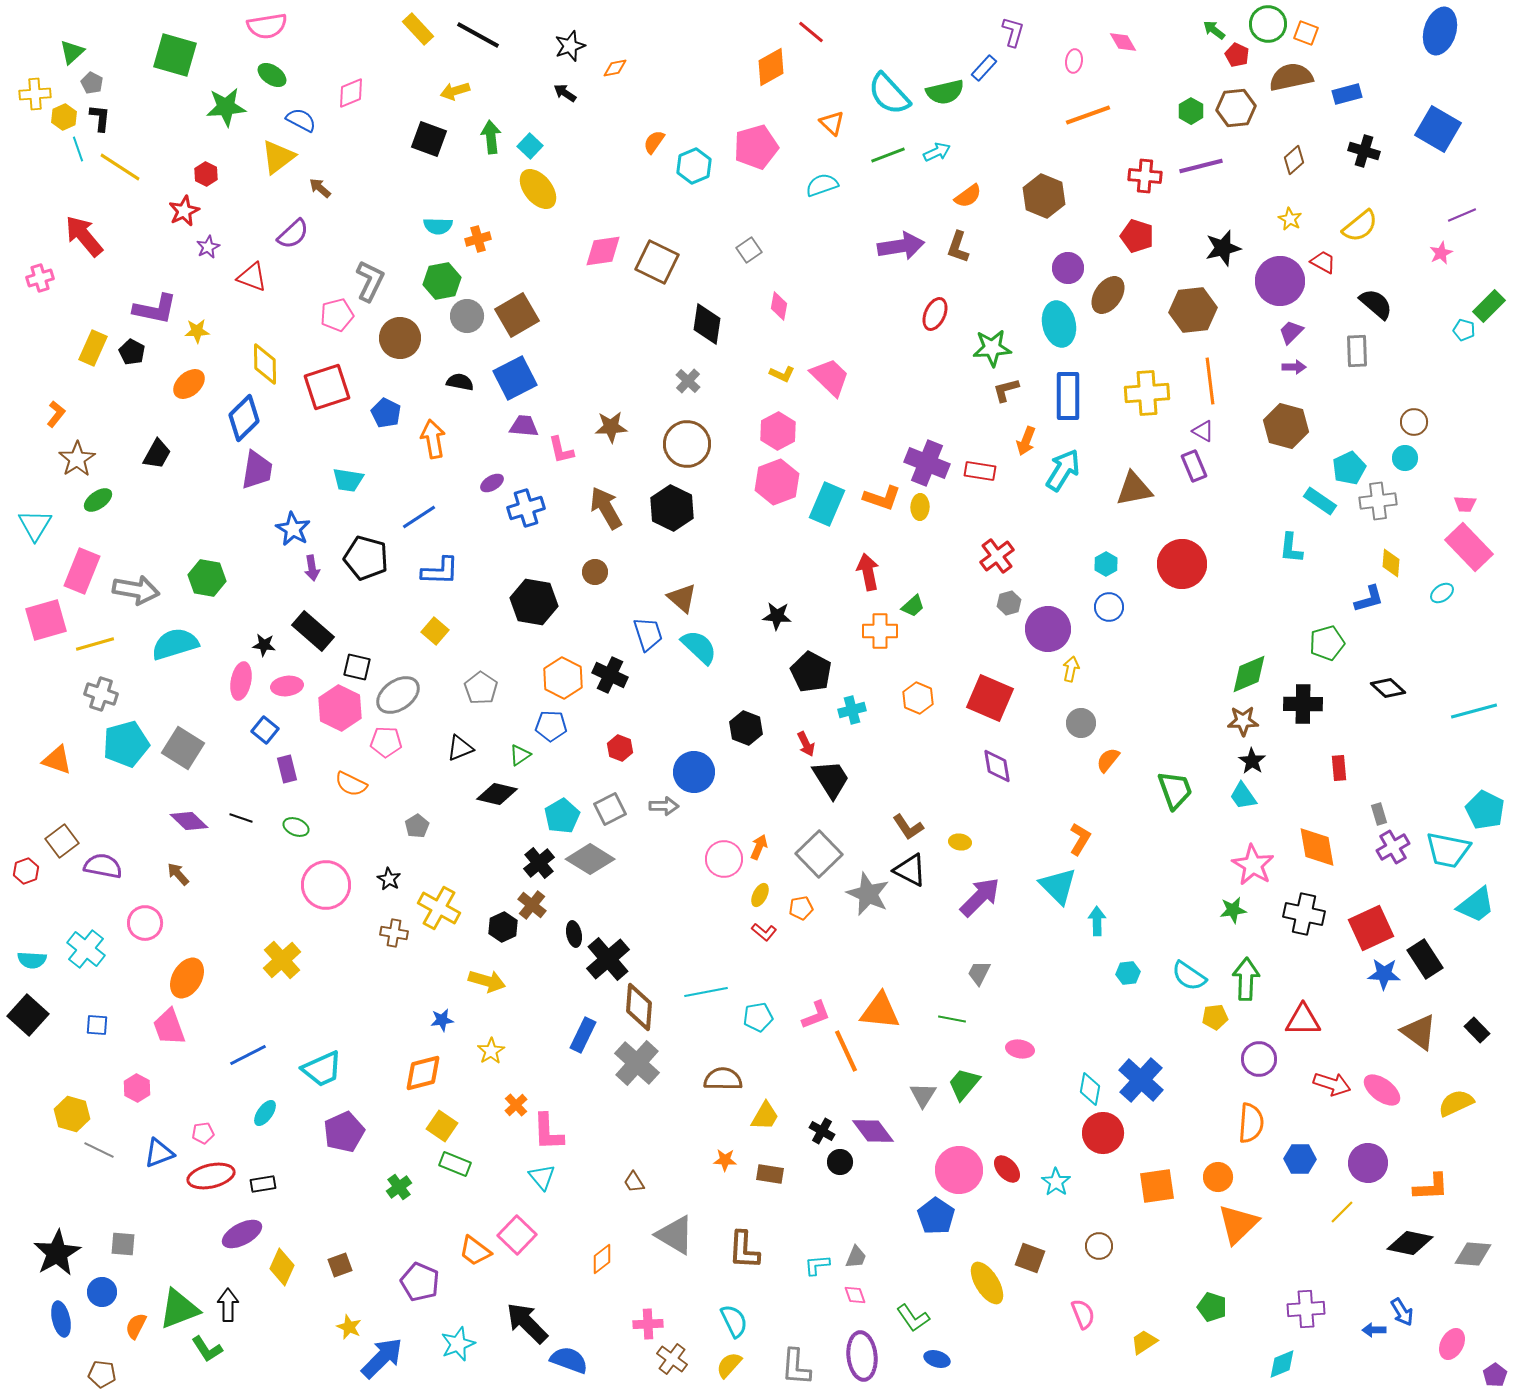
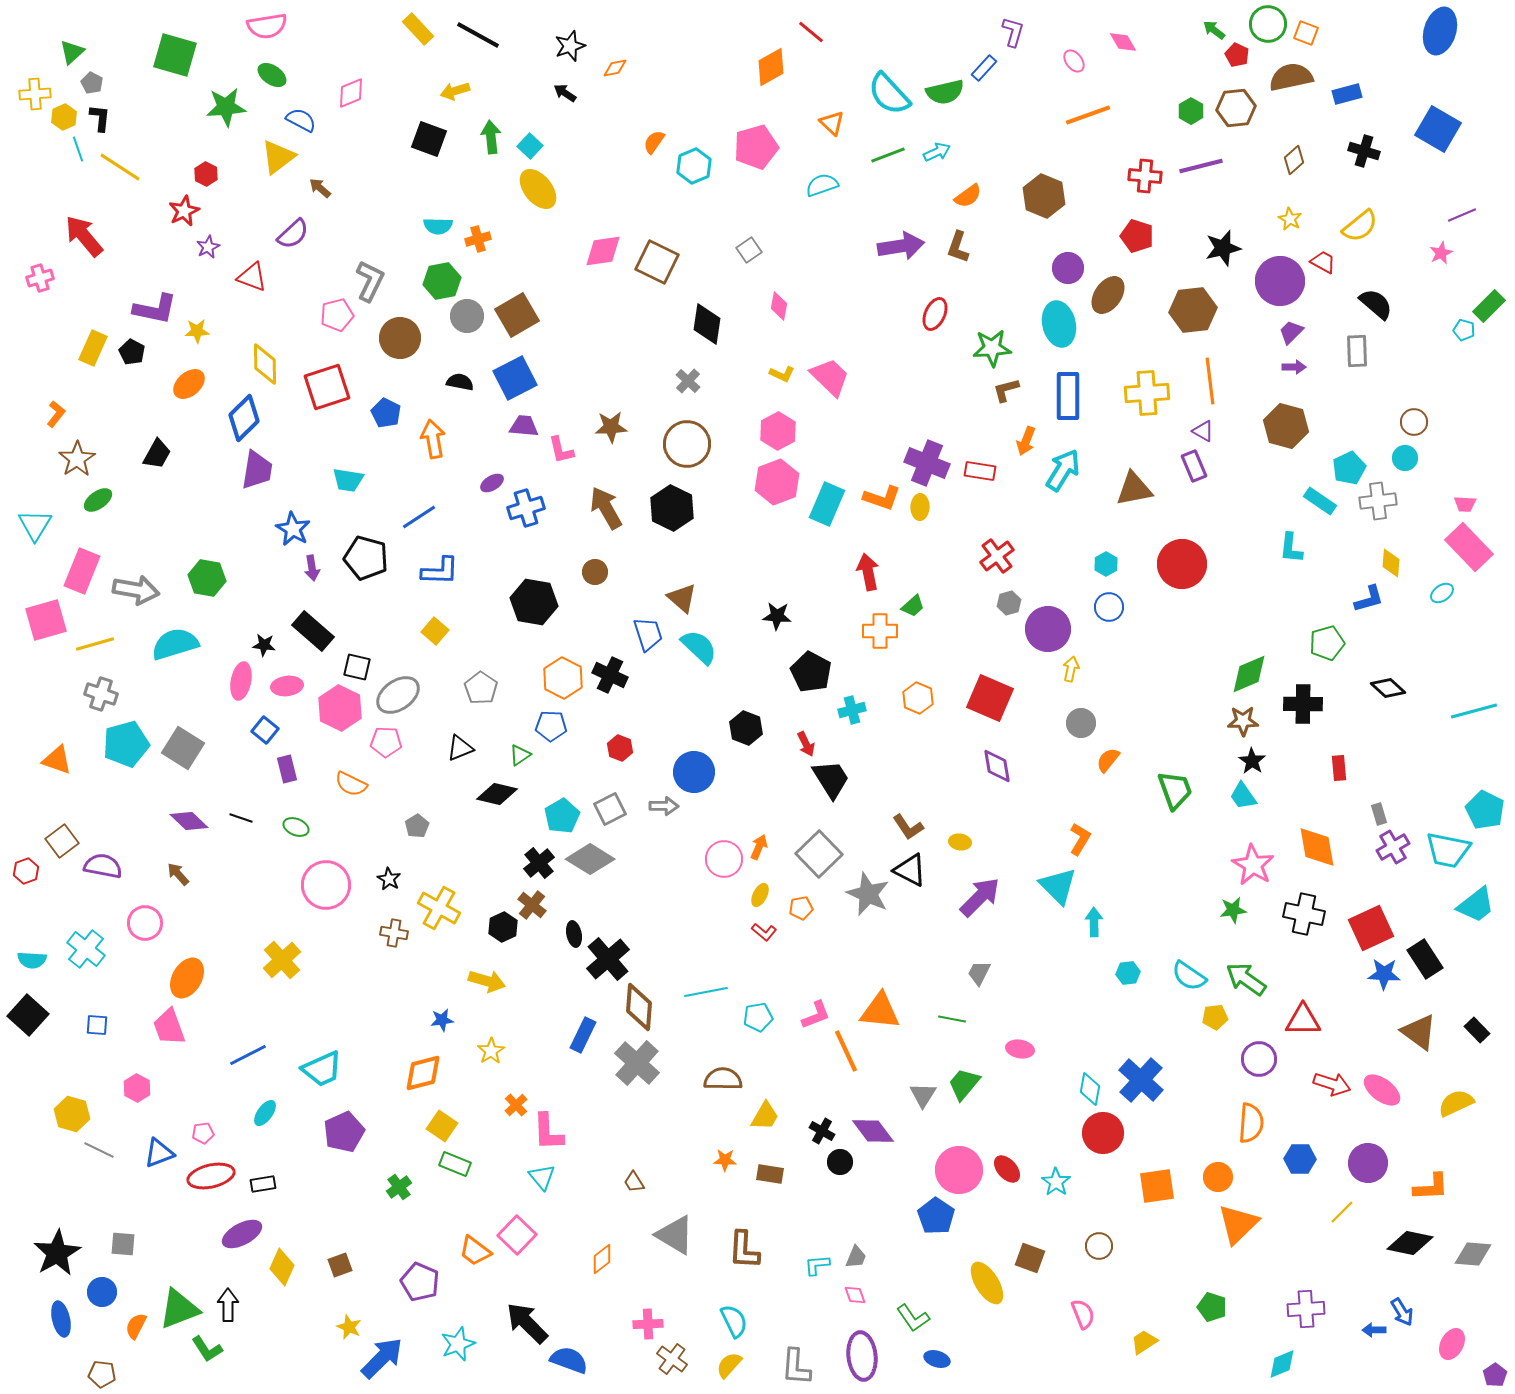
pink ellipse at (1074, 61): rotated 45 degrees counterclockwise
cyan arrow at (1097, 921): moved 3 px left, 1 px down
green arrow at (1246, 979): rotated 57 degrees counterclockwise
